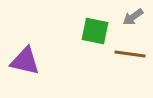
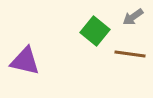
green square: rotated 28 degrees clockwise
